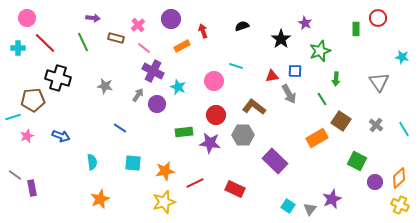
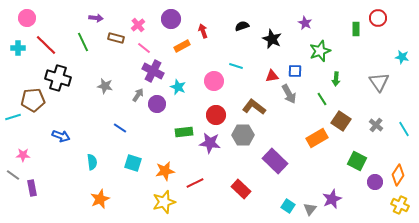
purple arrow at (93, 18): moved 3 px right
black star at (281, 39): moved 9 px left; rotated 12 degrees counterclockwise
red line at (45, 43): moved 1 px right, 2 px down
pink star at (27, 136): moved 4 px left, 19 px down; rotated 24 degrees clockwise
cyan square at (133, 163): rotated 12 degrees clockwise
gray line at (15, 175): moved 2 px left
orange diamond at (399, 178): moved 1 px left, 3 px up; rotated 15 degrees counterclockwise
red rectangle at (235, 189): moved 6 px right; rotated 18 degrees clockwise
